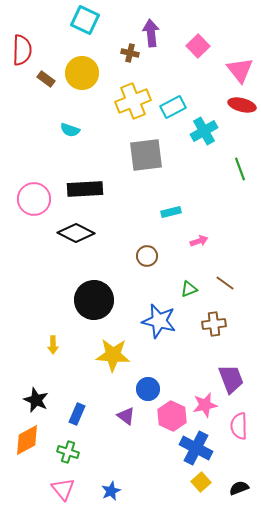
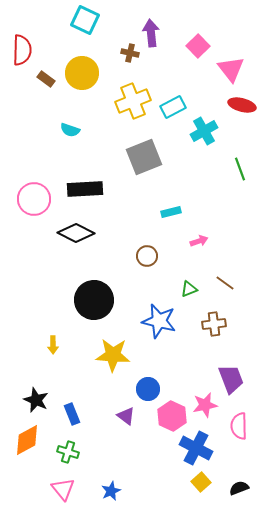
pink triangle at (240, 70): moved 9 px left, 1 px up
gray square at (146, 155): moved 2 px left, 2 px down; rotated 15 degrees counterclockwise
blue rectangle at (77, 414): moved 5 px left; rotated 45 degrees counterclockwise
